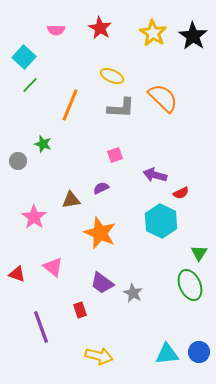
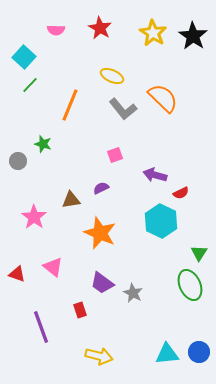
gray L-shape: moved 2 px right, 1 px down; rotated 48 degrees clockwise
